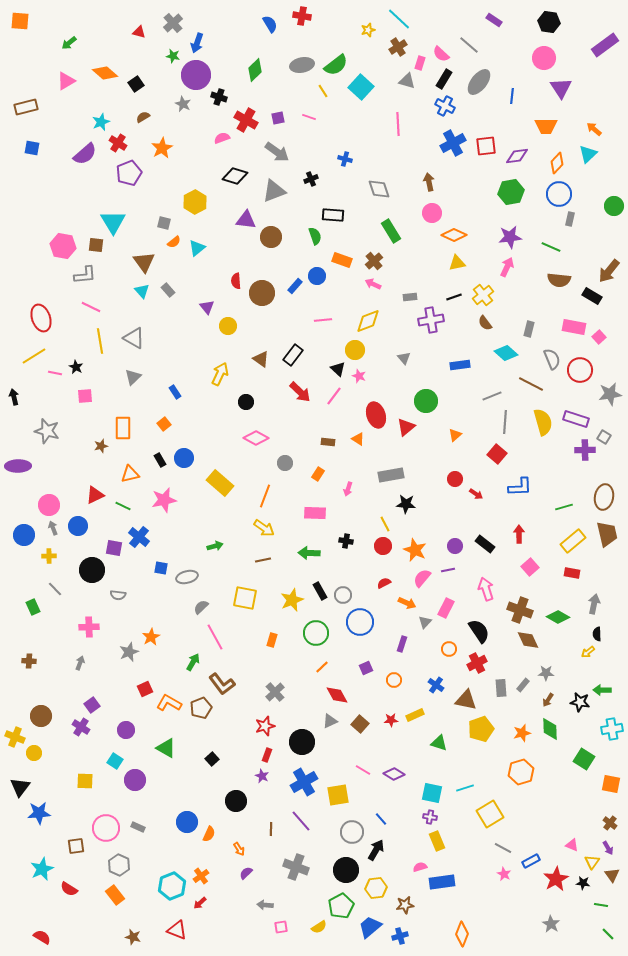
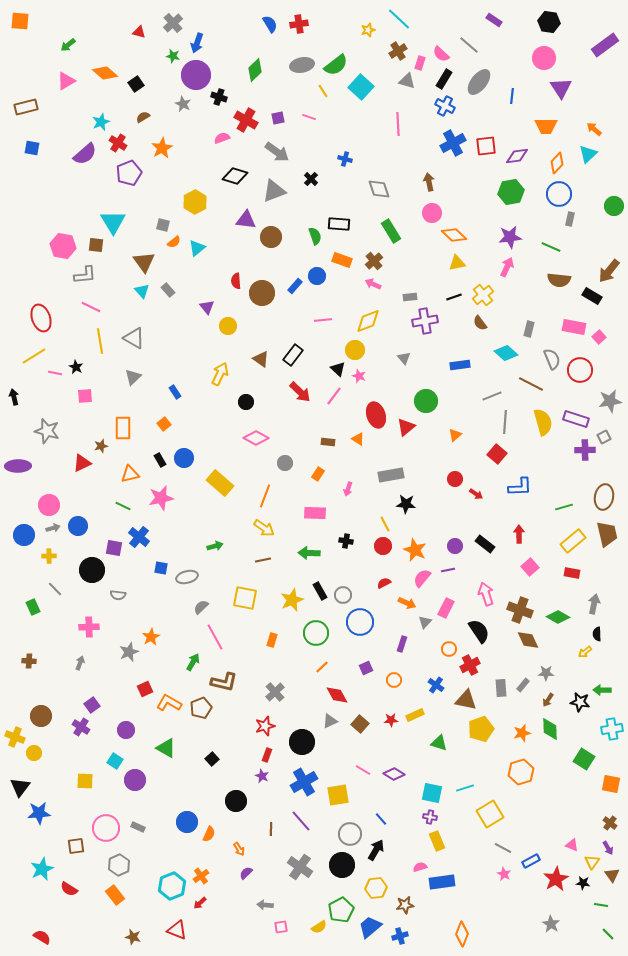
red cross at (302, 16): moved 3 px left, 8 px down; rotated 18 degrees counterclockwise
green arrow at (69, 43): moved 1 px left, 2 px down
brown cross at (398, 47): moved 4 px down
black cross at (311, 179): rotated 24 degrees counterclockwise
black rectangle at (333, 215): moved 6 px right, 9 px down
gray square at (164, 223): moved 1 px left, 2 px down
orange diamond at (454, 235): rotated 20 degrees clockwise
purple cross at (431, 320): moved 6 px left, 1 px down
brown semicircle at (485, 323): moved 5 px left
gray star at (610, 394): moved 7 px down
gray square at (604, 437): rotated 32 degrees clockwise
red triangle at (95, 495): moved 13 px left, 32 px up
pink star at (164, 500): moved 3 px left, 2 px up
gray arrow at (53, 528): rotated 96 degrees clockwise
pink arrow at (486, 589): moved 5 px down
yellow arrow at (588, 652): moved 3 px left
red cross at (477, 663): moved 7 px left, 2 px down
brown L-shape at (222, 684): moved 2 px right, 2 px up; rotated 40 degrees counterclockwise
gray circle at (352, 832): moved 2 px left, 2 px down
gray hexagon at (119, 865): rotated 10 degrees clockwise
gray cross at (296, 867): moved 4 px right; rotated 15 degrees clockwise
black circle at (346, 870): moved 4 px left, 5 px up
green pentagon at (341, 906): moved 4 px down
